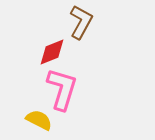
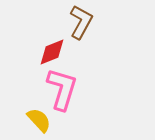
yellow semicircle: rotated 20 degrees clockwise
